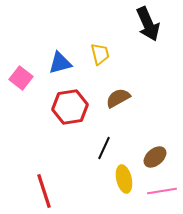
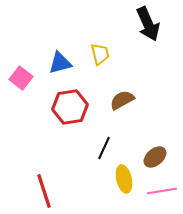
brown semicircle: moved 4 px right, 2 px down
